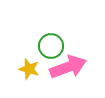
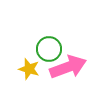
green circle: moved 2 px left, 3 px down
